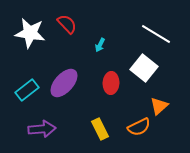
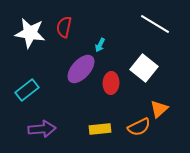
red semicircle: moved 3 px left, 3 px down; rotated 125 degrees counterclockwise
white line: moved 1 px left, 10 px up
purple ellipse: moved 17 px right, 14 px up
orange triangle: moved 3 px down
yellow rectangle: rotated 70 degrees counterclockwise
